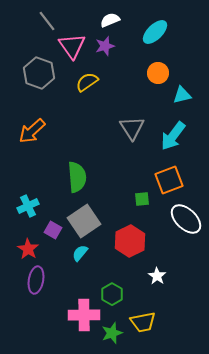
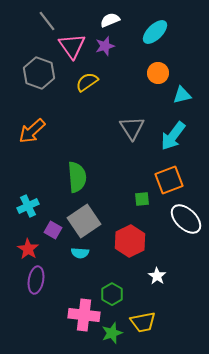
cyan semicircle: rotated 126 degrees counterclockwise
pink cross: rotated 8 degrees clockwise
